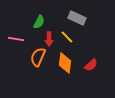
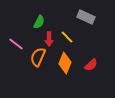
gray rectangle: moved 9 px right, 1 px up
pink line: moved 5 px down; rotated 28 degrees clockwise
orange diamond: rotated 15 degrees clockwise
